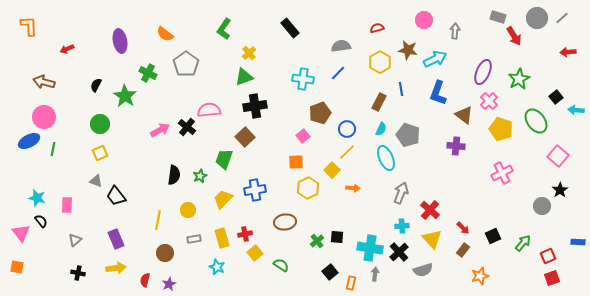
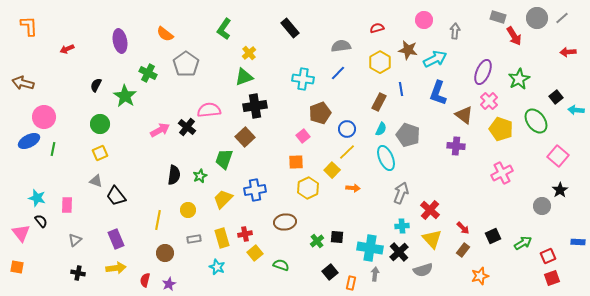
brown arrow at (44, 82): moved 21 px left, 1 px down
green arrow at (523, 243): rotated 18 degrees clockwise
green semicircle at (281, 265): rotated 14 degrees counterclockwise
